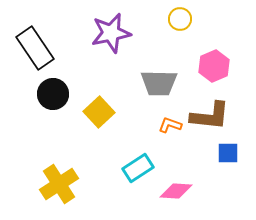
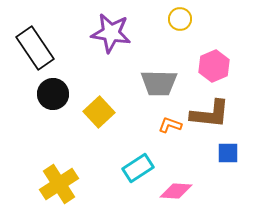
purple star: rotated 21 degrees clockwise
brown L-shape: moved 2 px up
